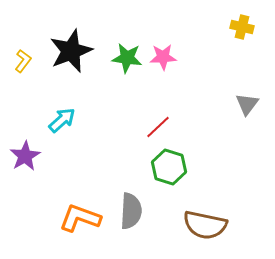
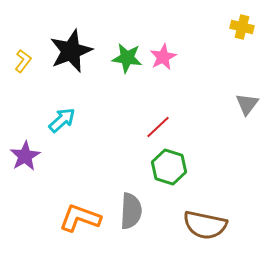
pink star: rotated 24 degrees counterclockwise
